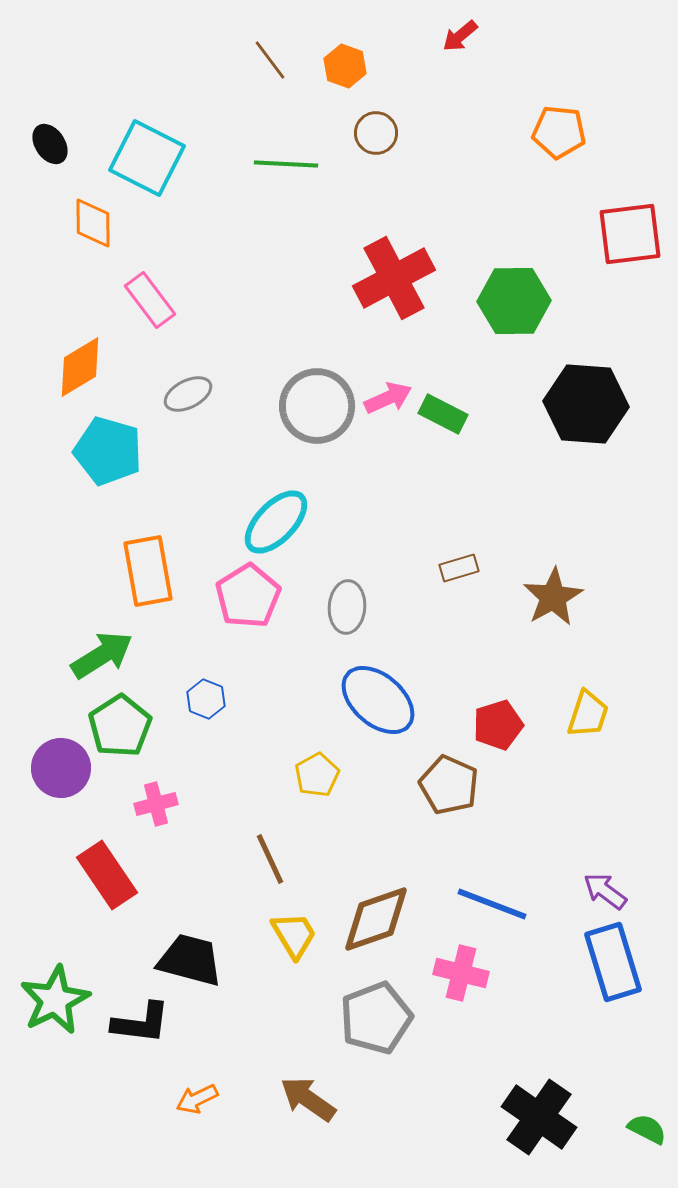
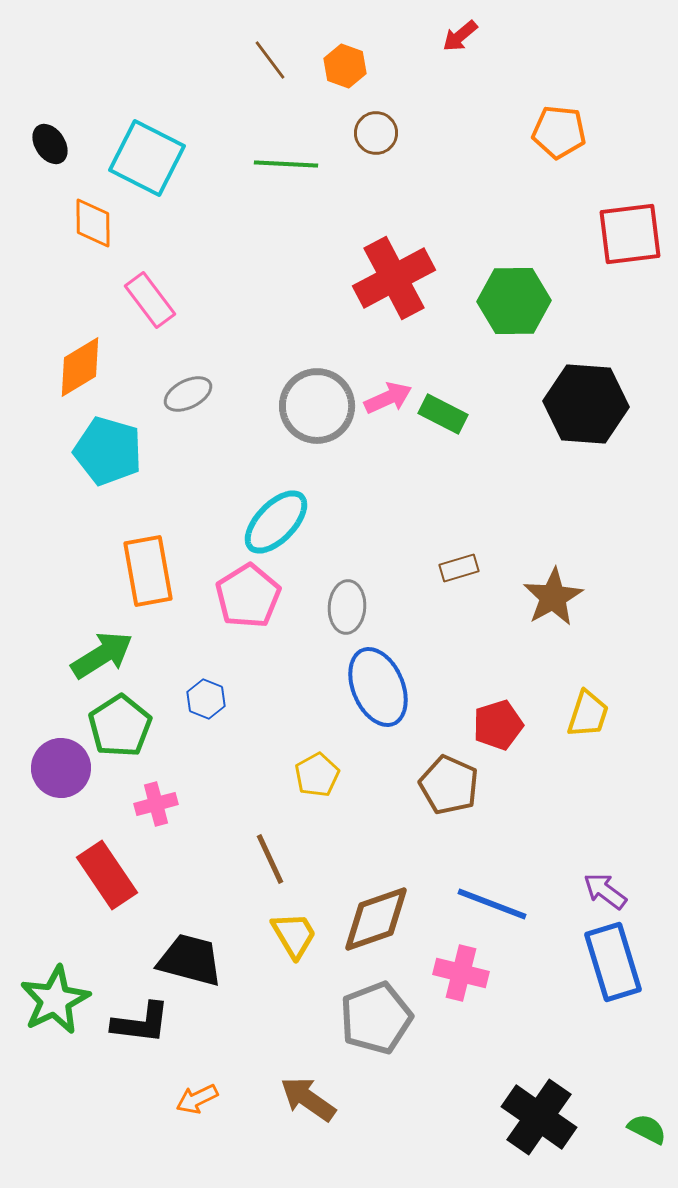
blue ellipse at (378, 700): moved 13 px up; rotated 26 degrees clockwise
